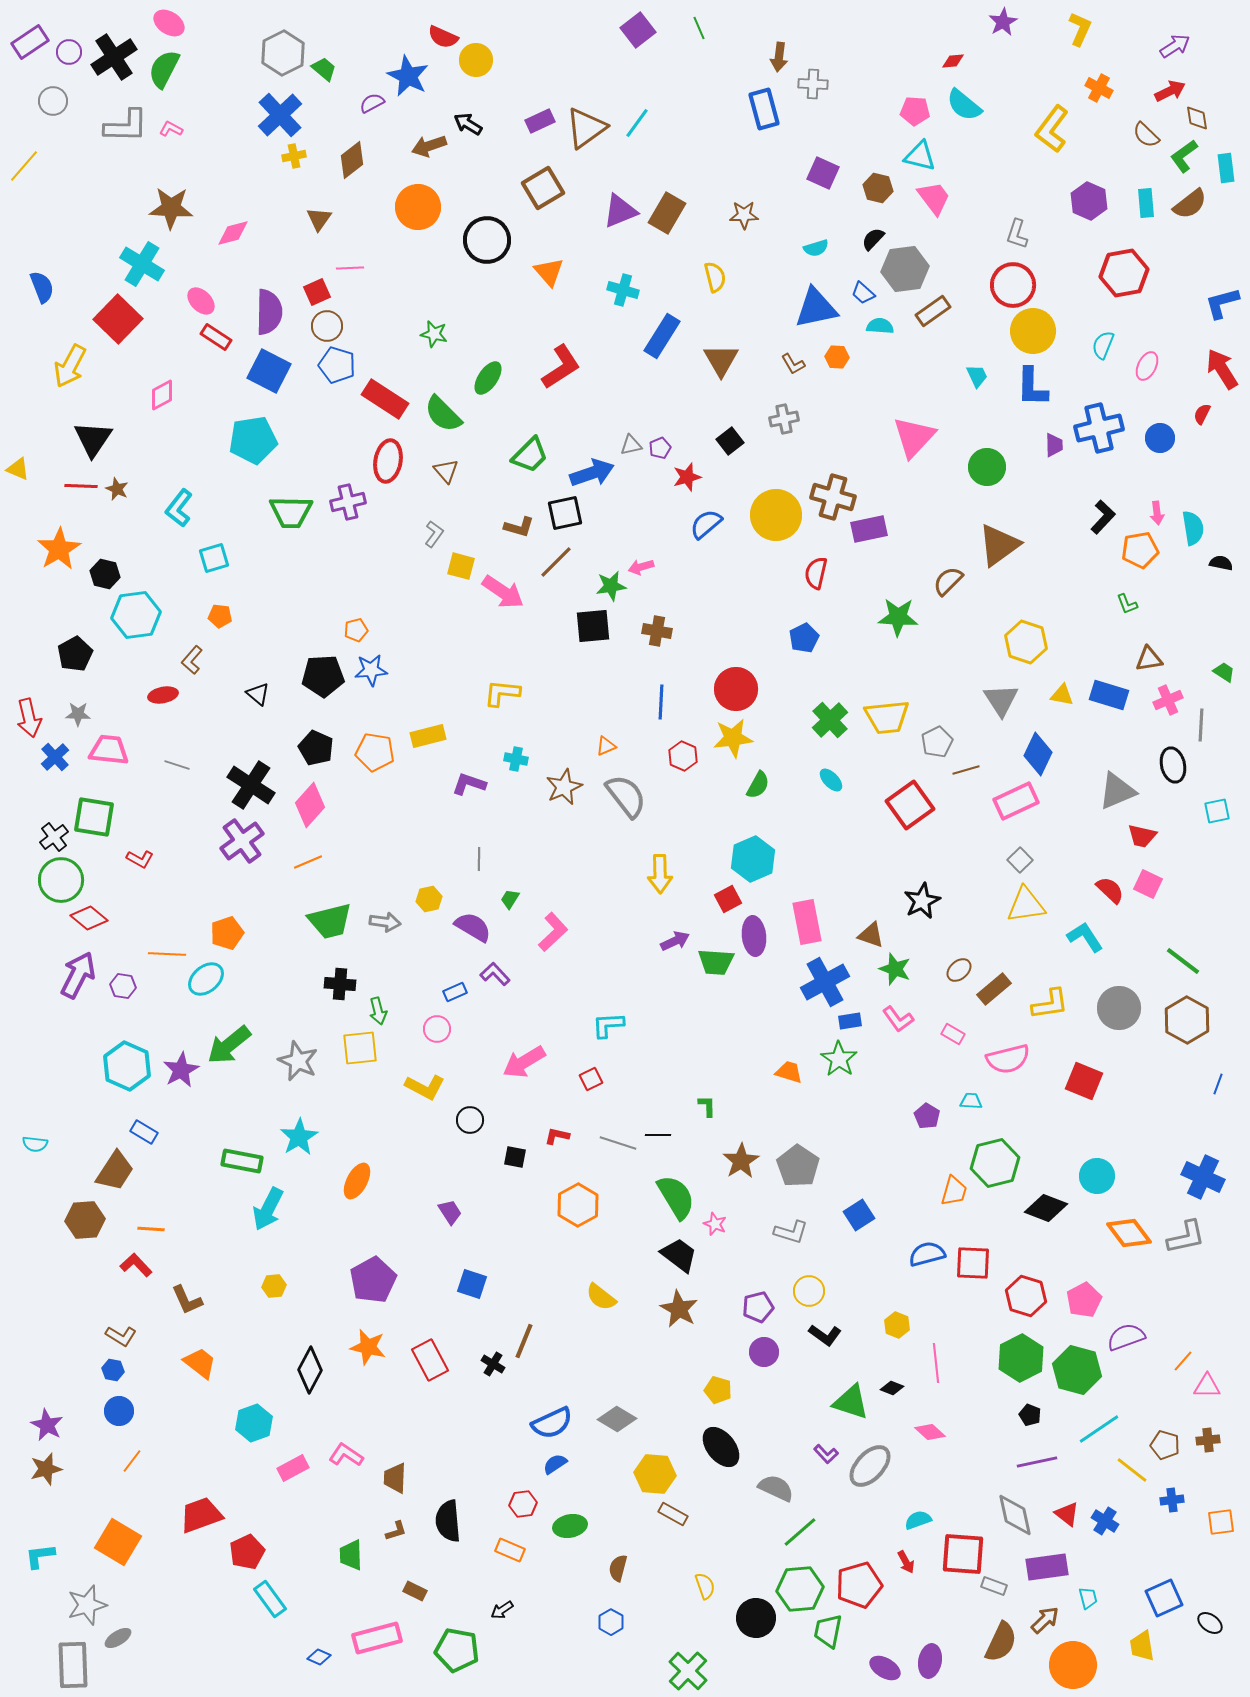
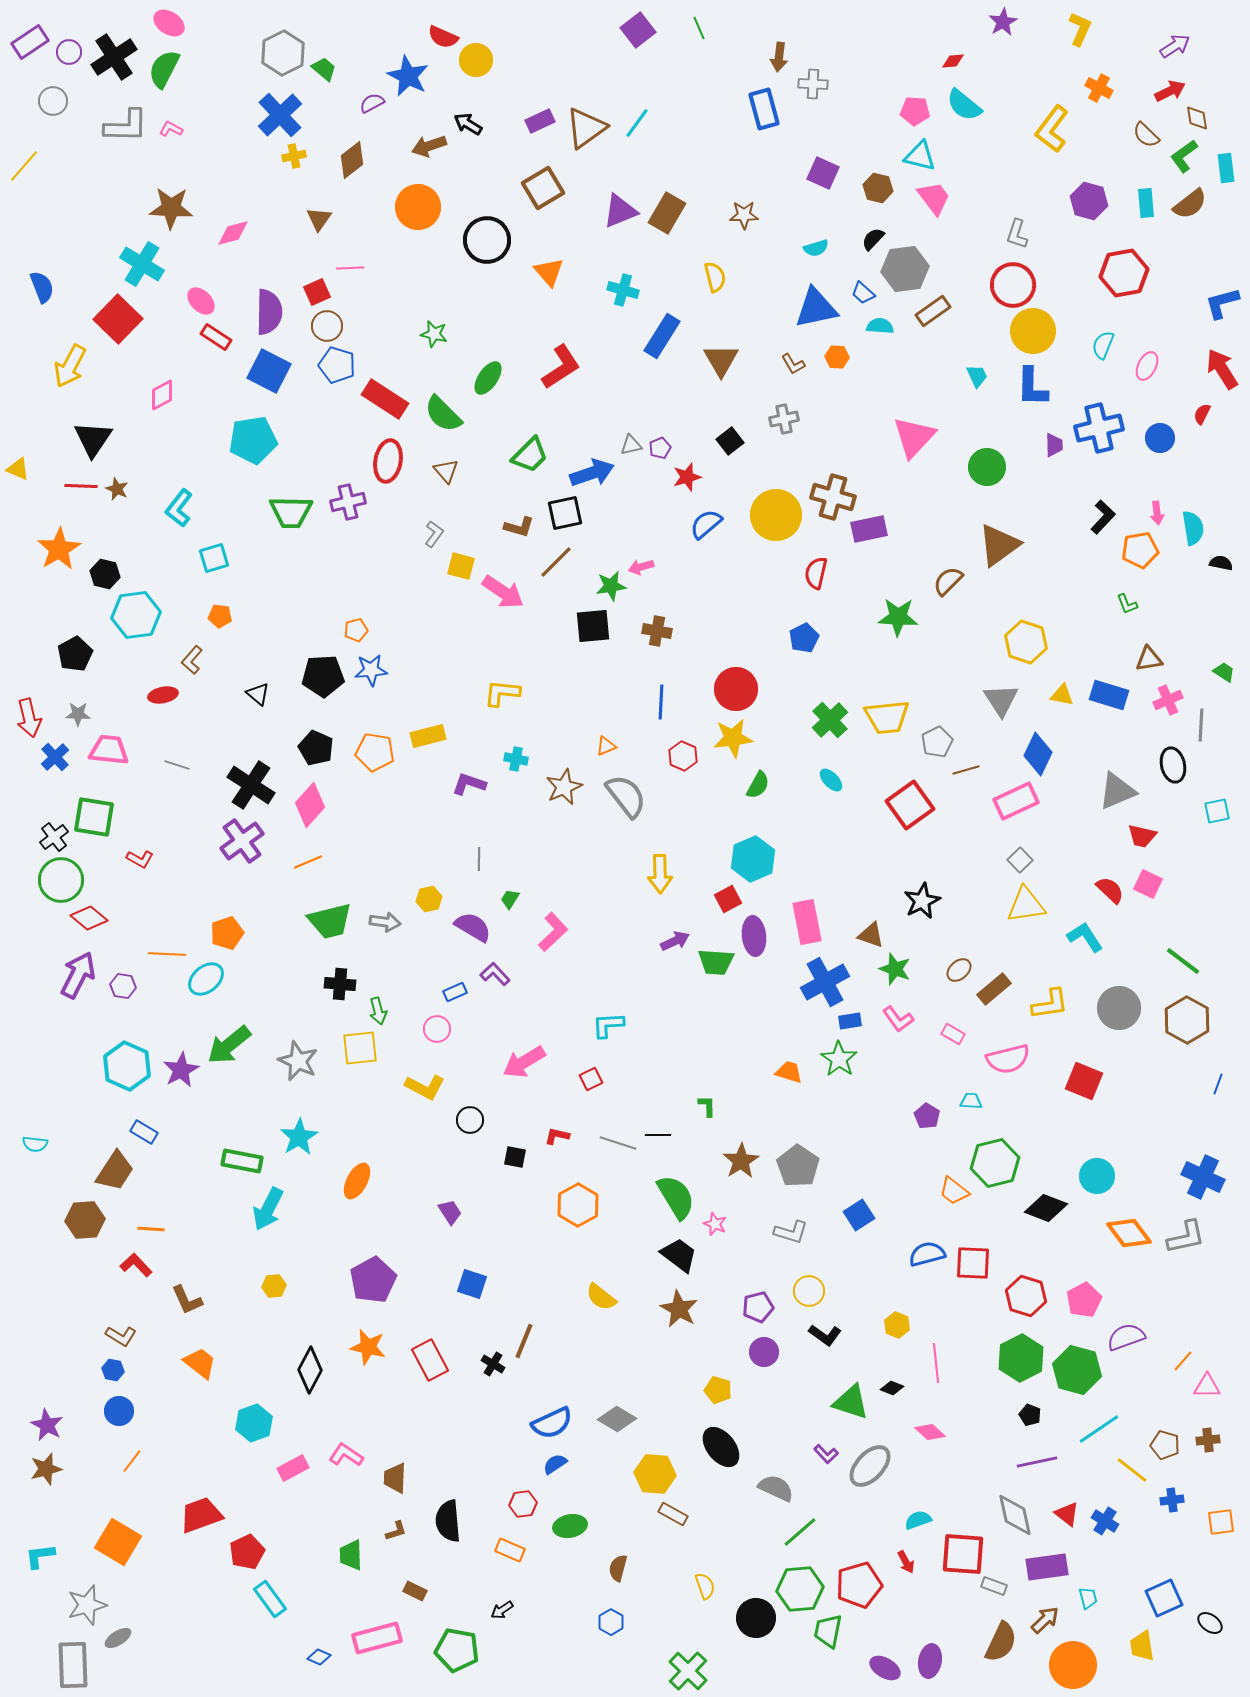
purple hexagon at (1089, 201): rotated 9 degrees counterclockwise
orange trapezoid at (954, 1191): rotated 112 degrees clockwise
